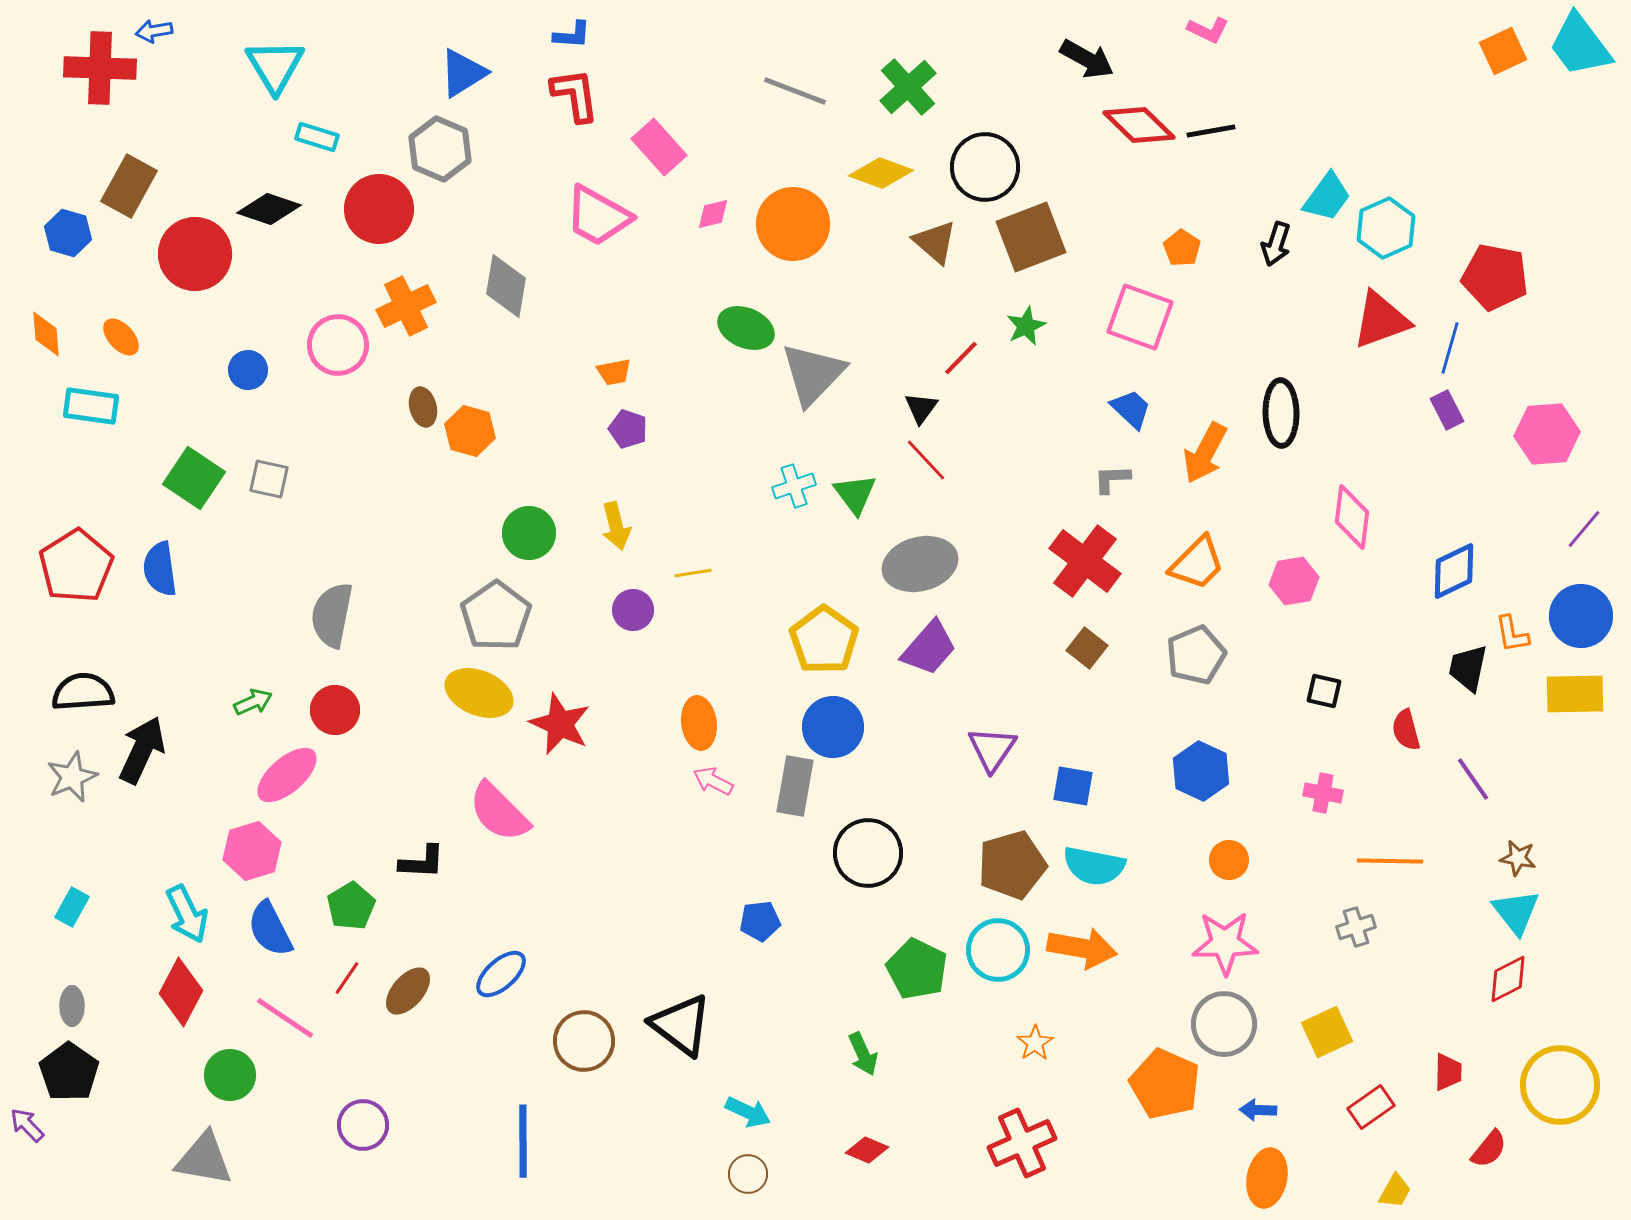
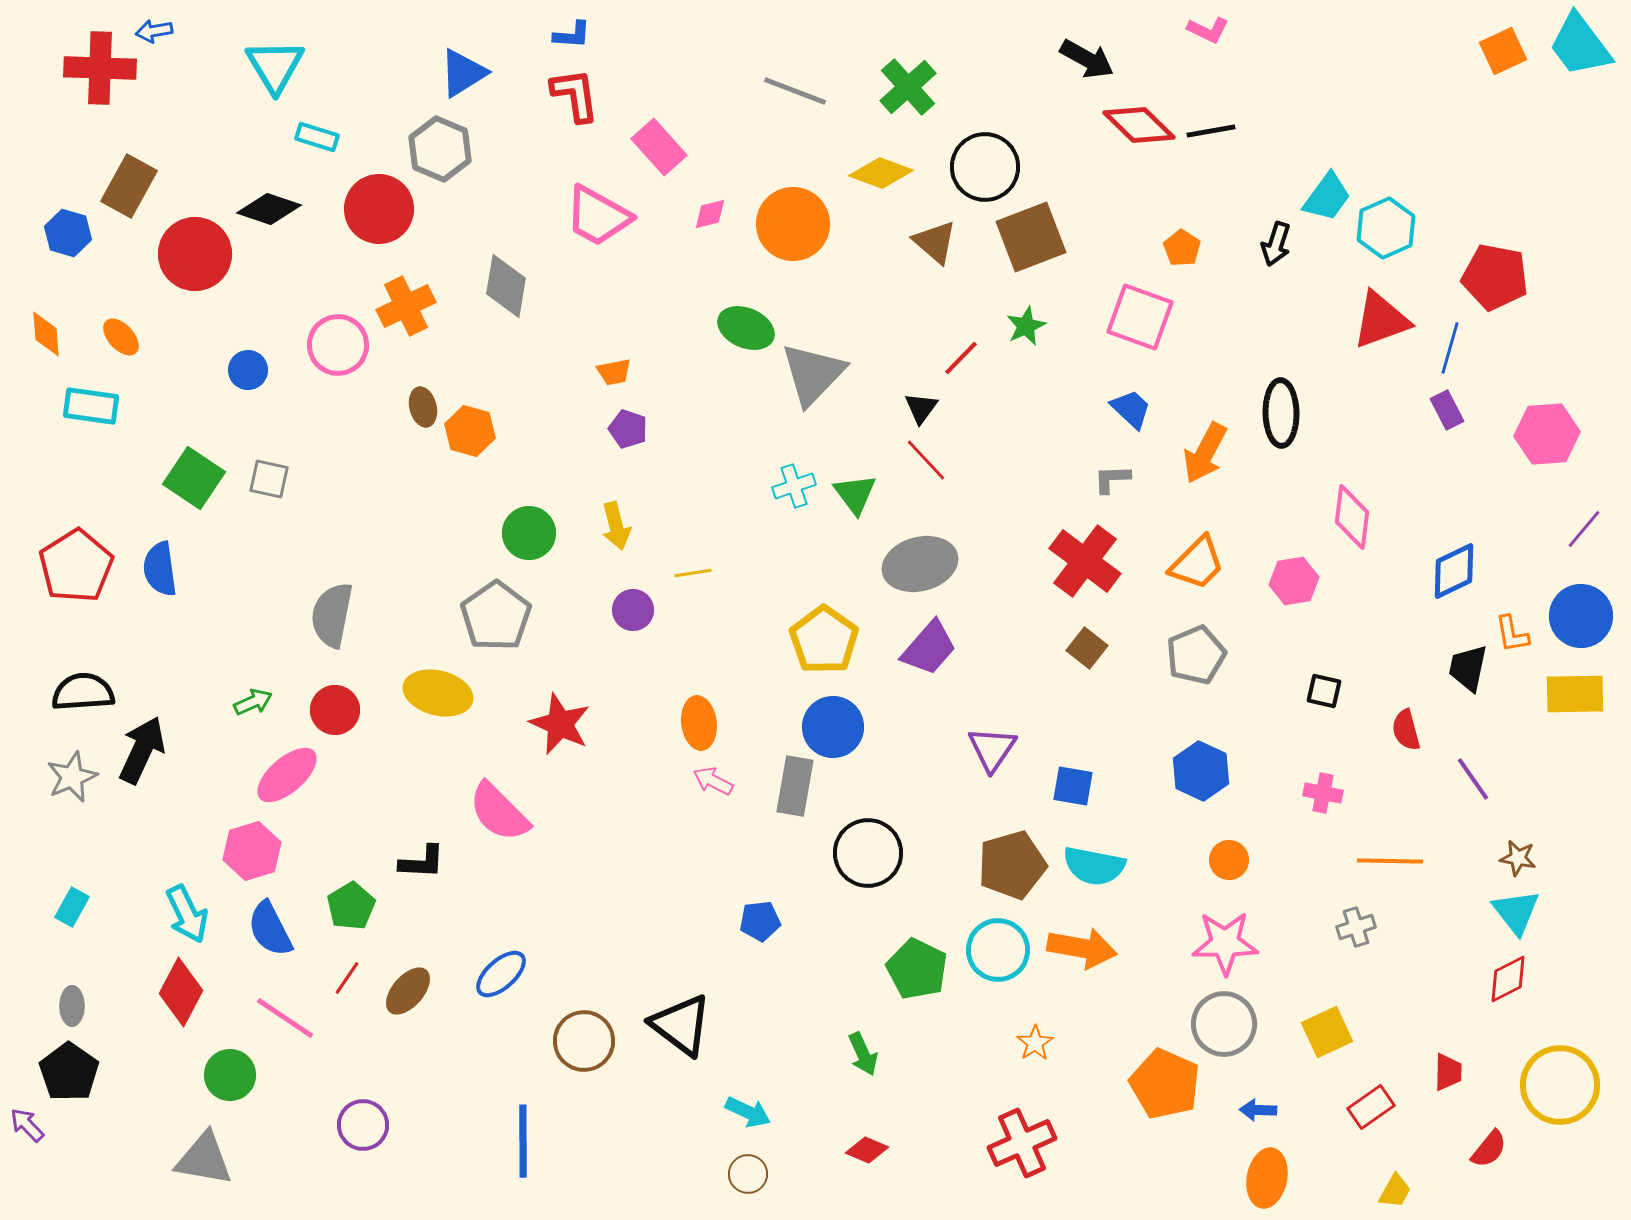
pink diamond at (713, 214): moved 3 px left
yellow ellipse at (479, 693): moved 41 px left; rotated 8 degrees counterclockwise
